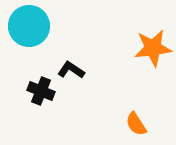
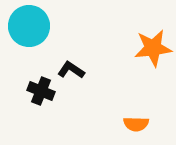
orange semicircle: rotated 55 degrees counterclockwise
